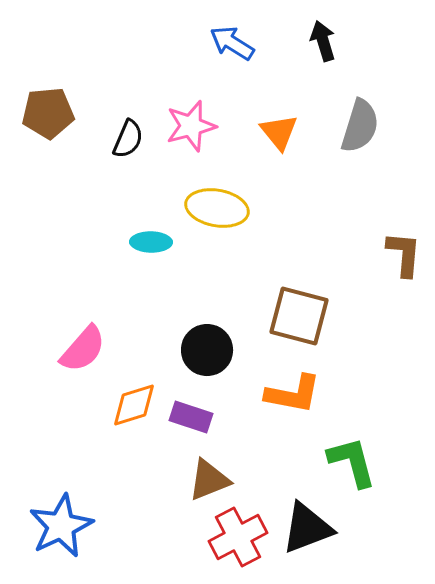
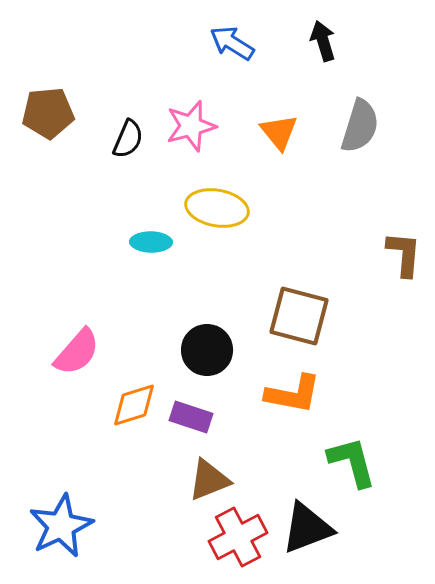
pink semicircle: moved 6 px left, 3 px down
